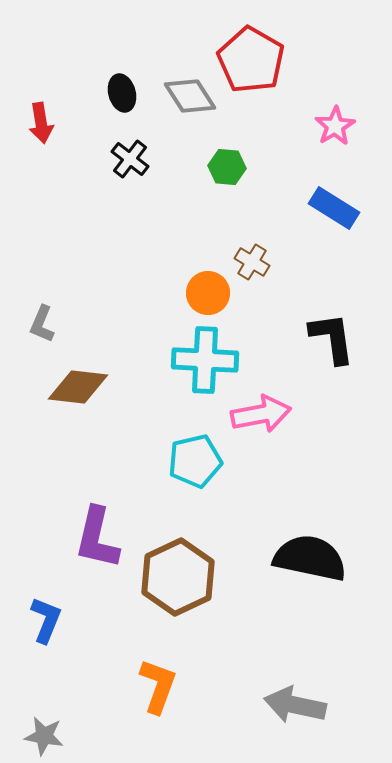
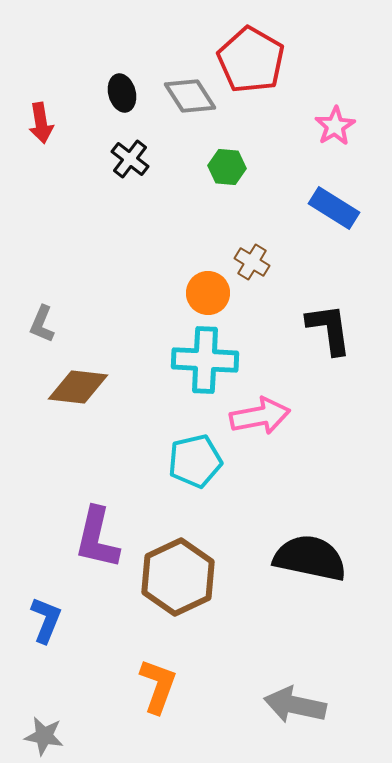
black L-shape: moved 3 px left, 9 px up
pink arrow: moved 1 px left, 2 px down
